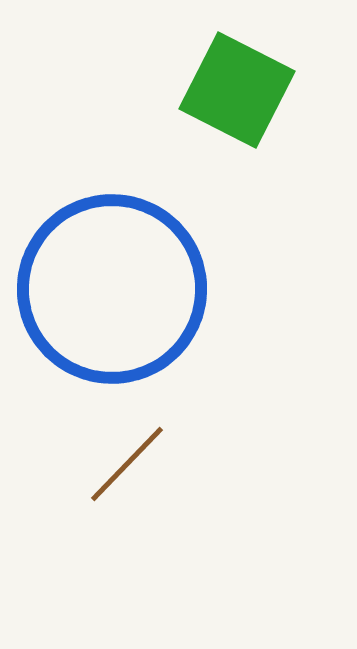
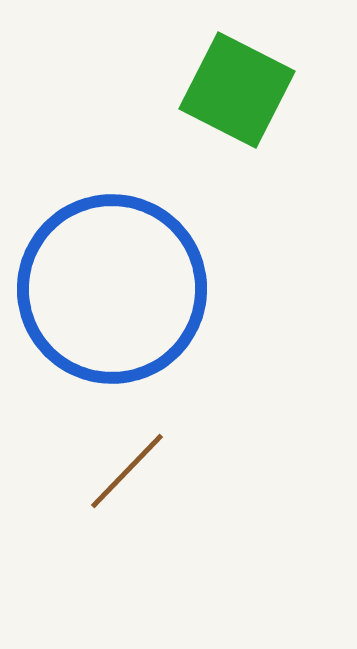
brown line: moved 7 px down
